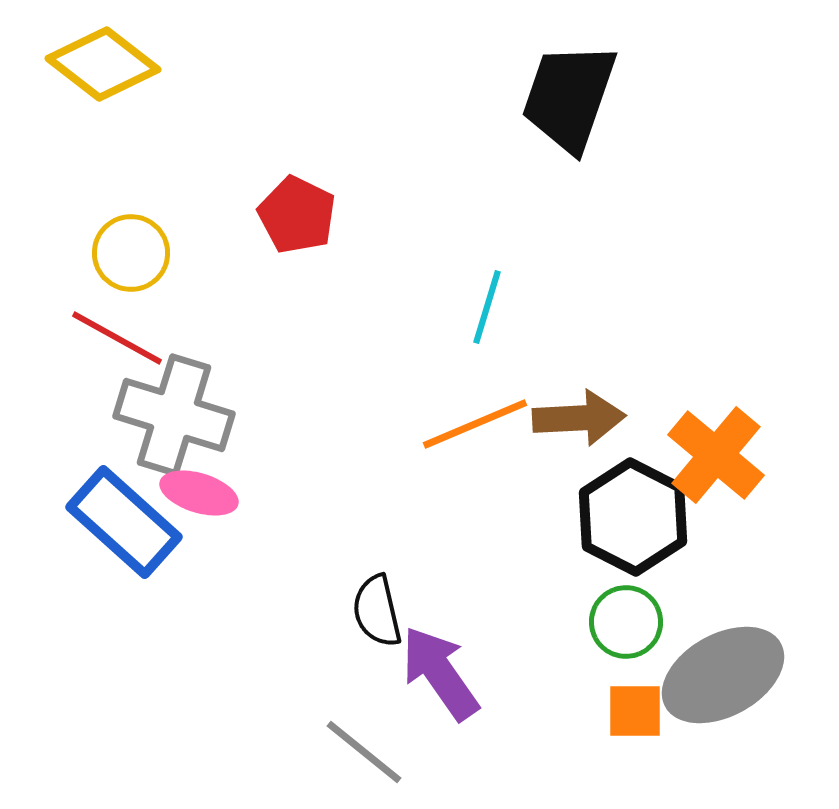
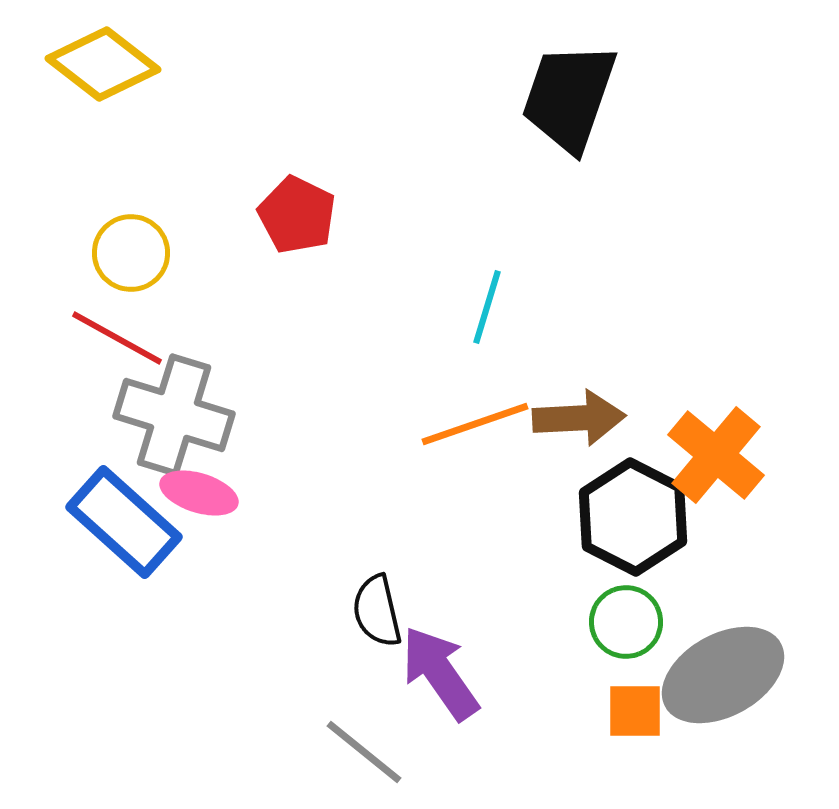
orange line: rotated 4 degrees clockwise
